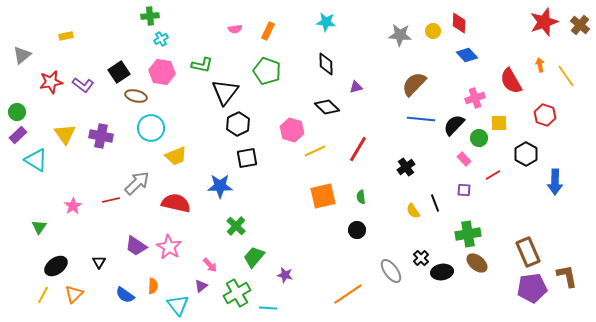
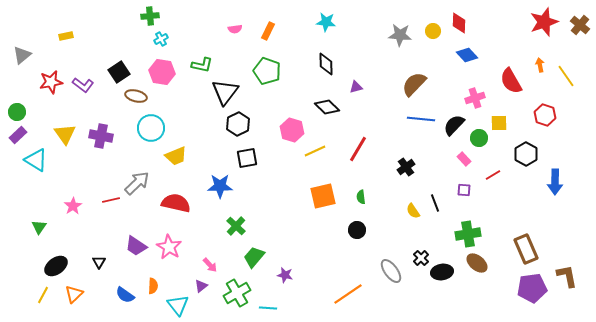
brown rectangle at (528, 252): moved 2 px left, 3 px up
